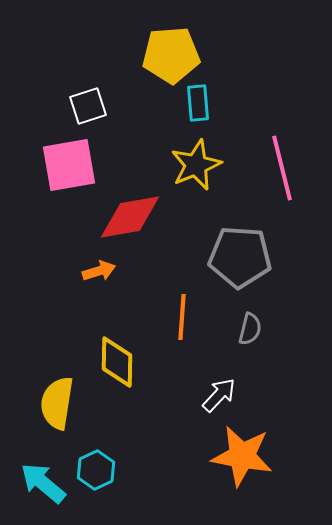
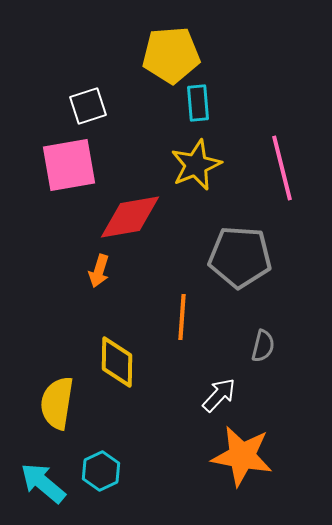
orange arrow: rotated 124 degrees clockwise
gray semicircle: moved 13 px right, 17 px down
cyan hexagon: moved 5 px right, 1 px down
